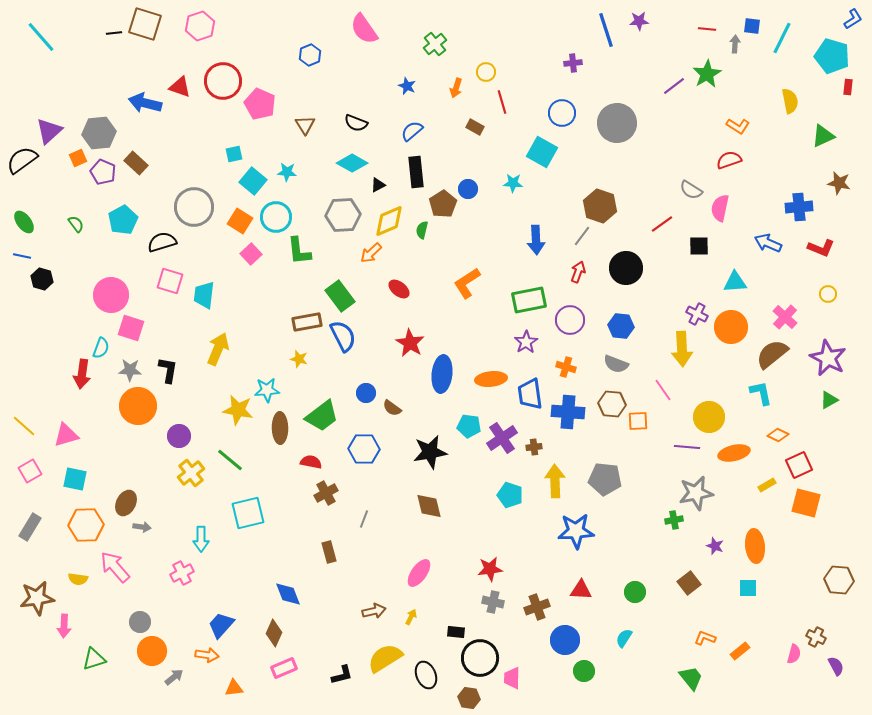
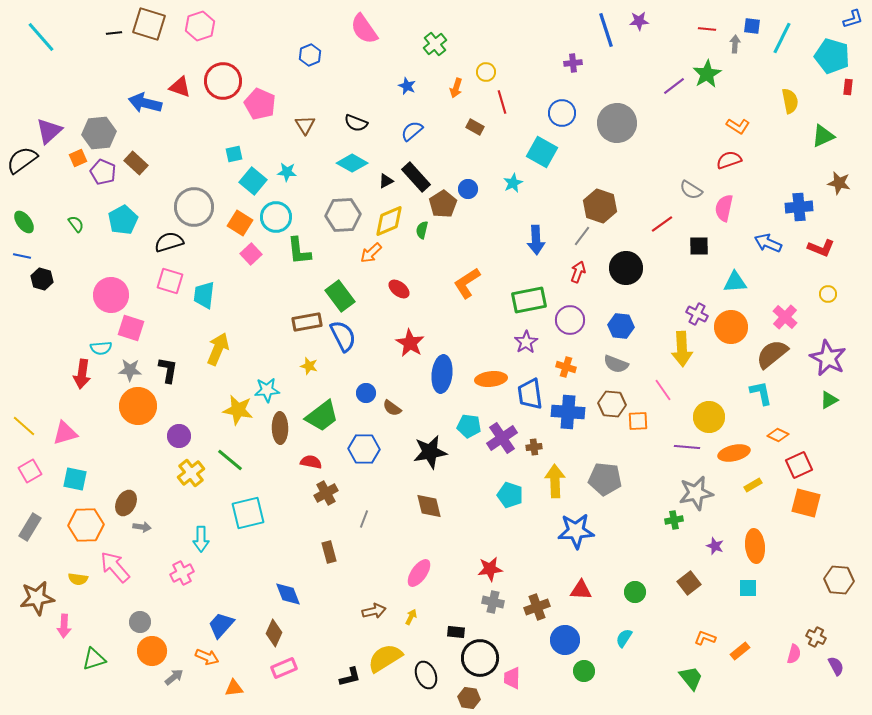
blue L-shape at (853, 19): rotated 15 degrees clockwise
brown square at (145, 24): moved 4 px right
black rectangle at (416, 172): moved 5 px down; rotated 36 degrees counterclockwise
cyan star at (513, 183): rotated 30 degrees counterclockwise
black triangle at (378, 185): moved 8 px right, 4 px up
pink semicircle at (720, 208): moved 4 px right
orange square at (240, 221): moved 2 px down
black semicircle at (162, 242): moved 7 px right
cyan semicircle at (101, 348): rotated 65 degrees clockwise
yellow star at (299, 359): moved 10 px right, 7 px down
pink triangle at (66, 435): moved 1 px left, 2 px up
yellow rectangle at (767, 485): moved 14 px left
orange arrow at (207, 655): moved 2 px down; rotated 15 degrees clockwise
black L-shape at (342, 675): moved 8 px right, 2 px down
